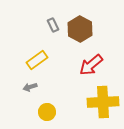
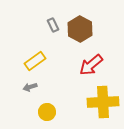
yellow rectangle: moved 2 px left, 1 px down
